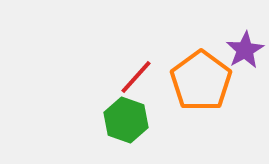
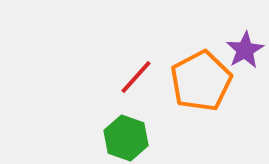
orange pentagon: rotated 8 degrees clockwise
green hexagon: moved 18 px down
